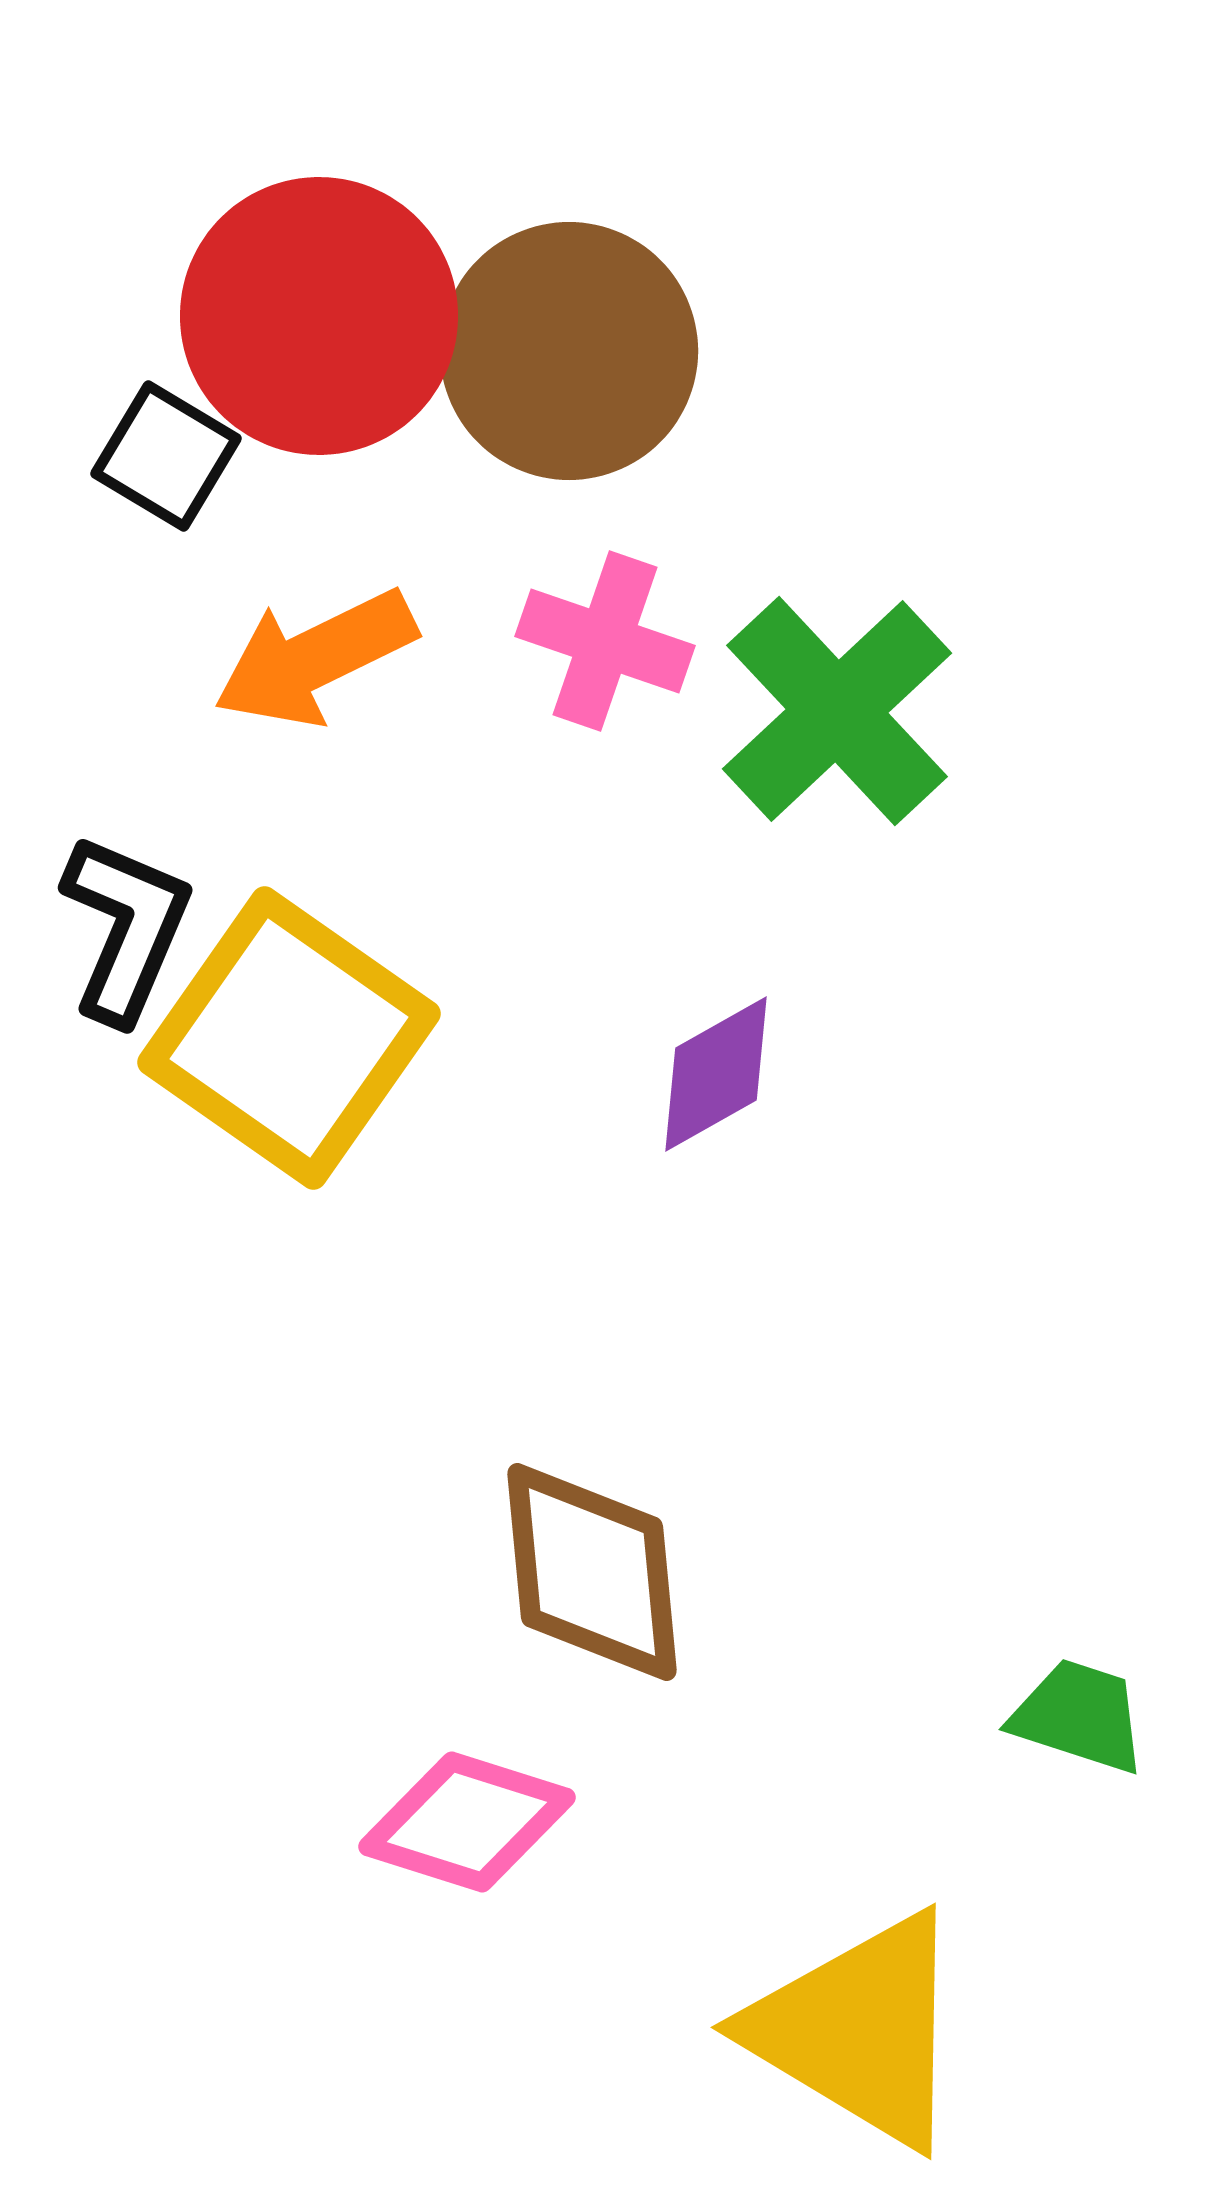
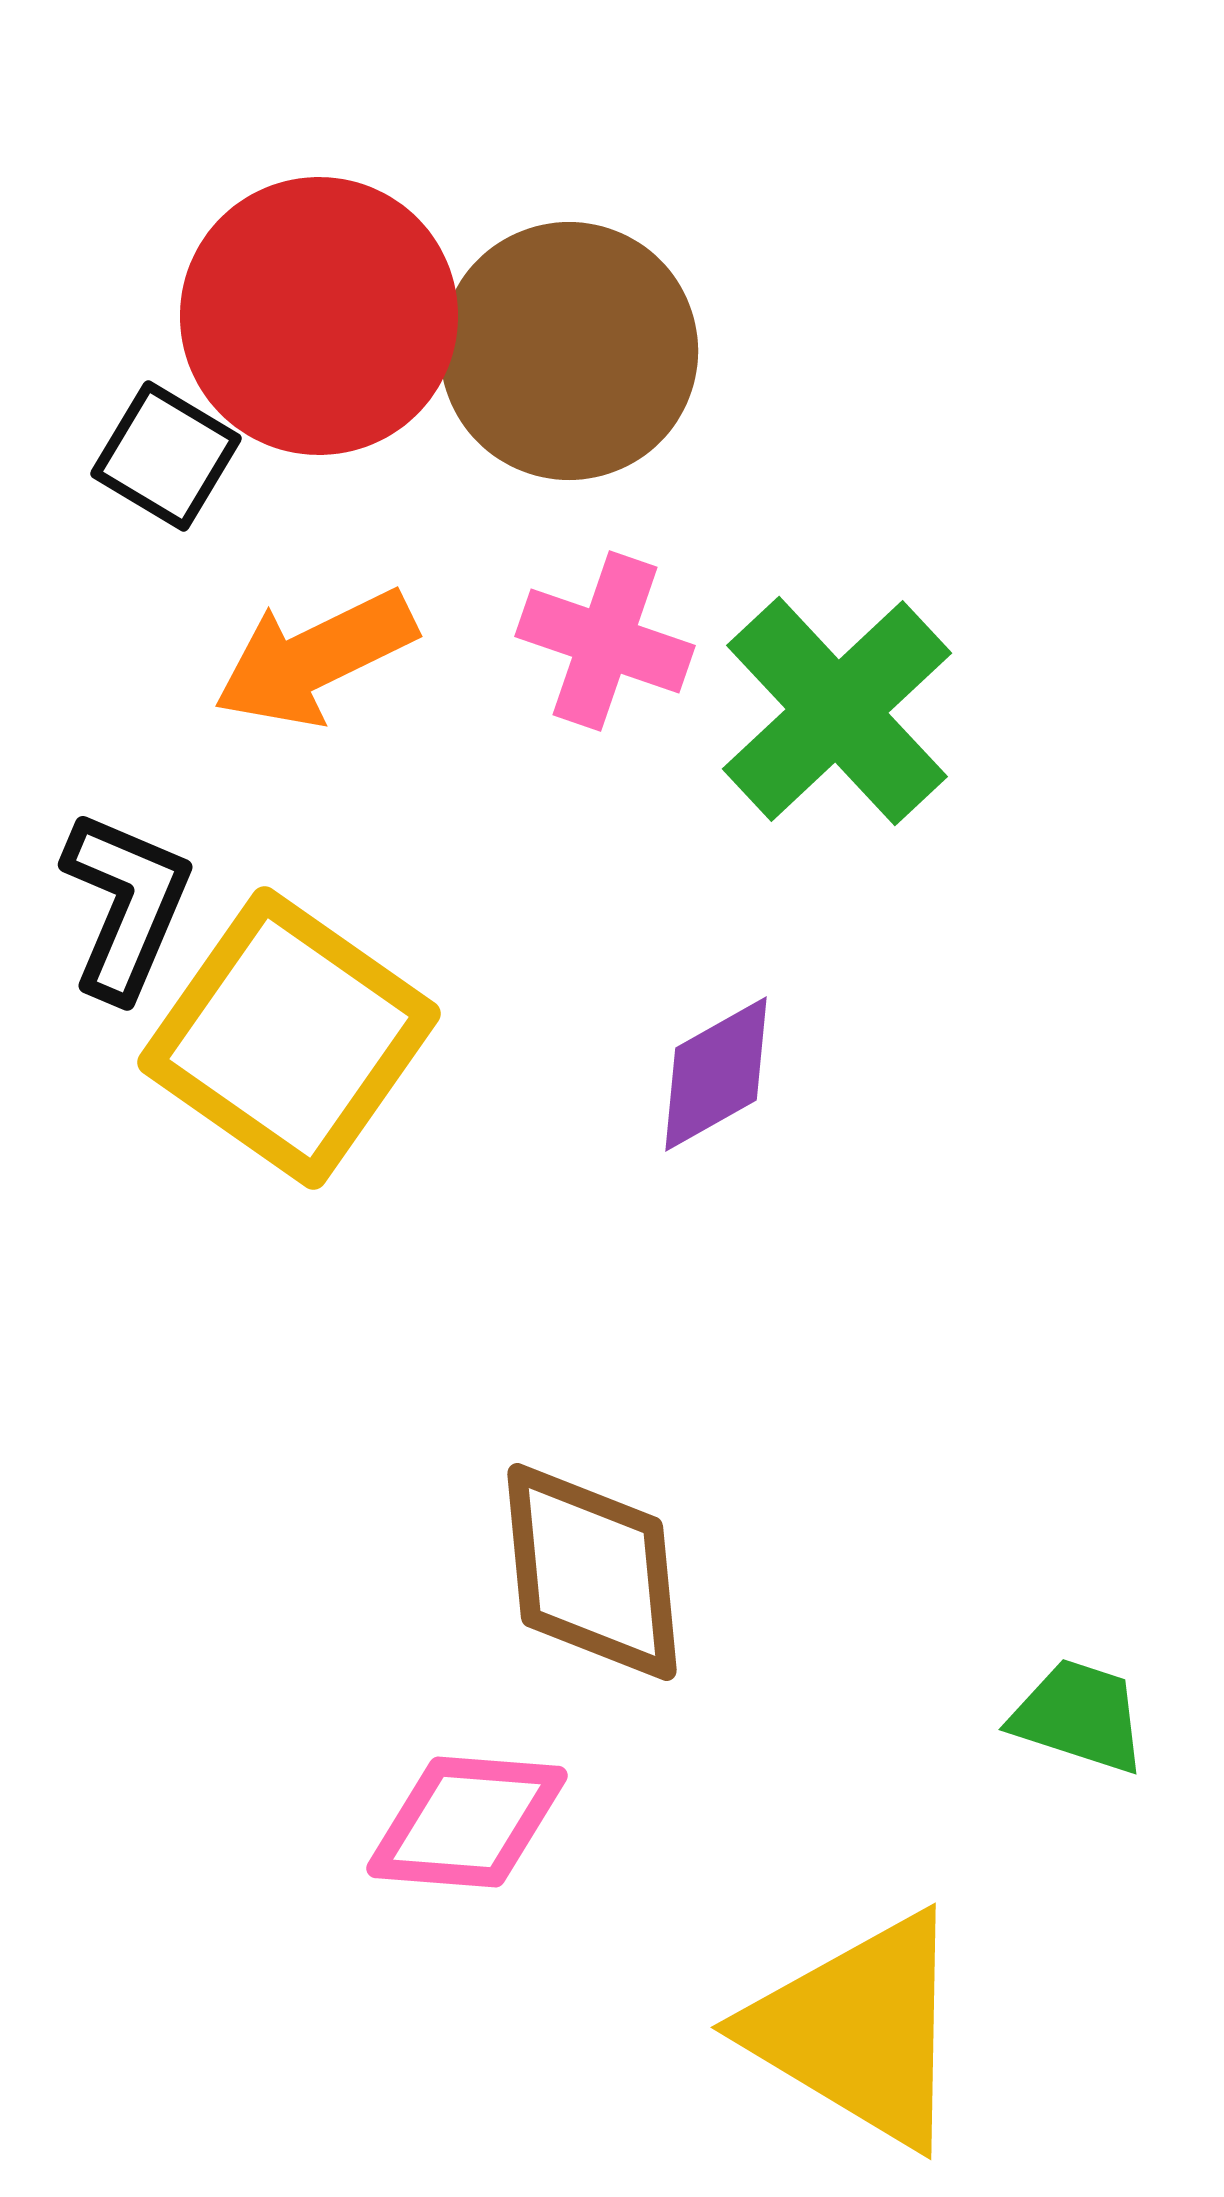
black L-shape: moved 23 px up
pink diamond: rotated 13 degrees counterclockwise
